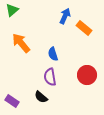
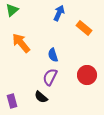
blue arrow: moved 6 px left, 3 px up
blue semicircle: moved 1 px down
purple semicircle: rotated 36 degrees clockwise
purple rectangle: rotated 40 degrees clockwise
